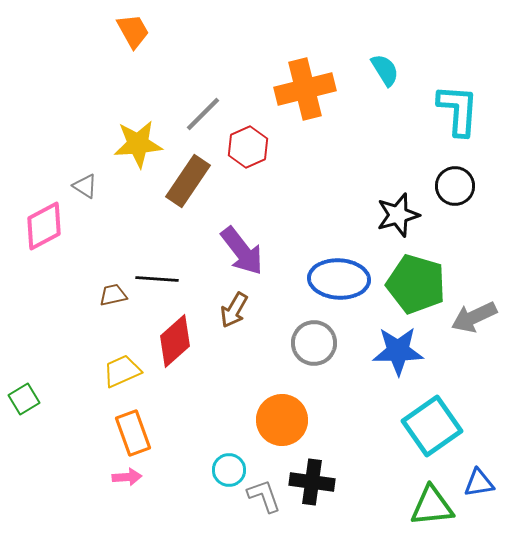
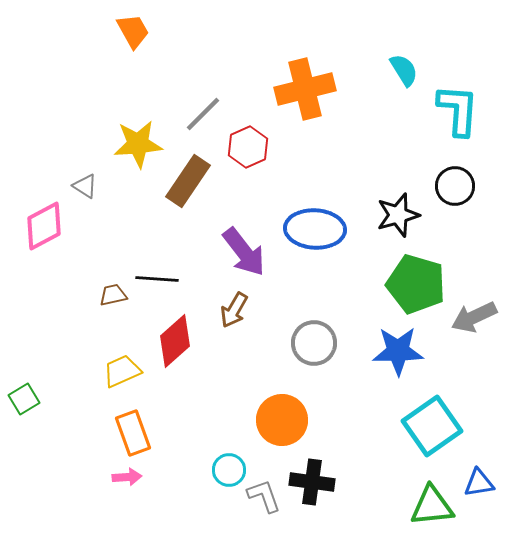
cyan semicircle: moved 19 px right
purple arrow: moved 2 px right, 1 px down
blue ellipse: moved 24 px left, 50 px up
